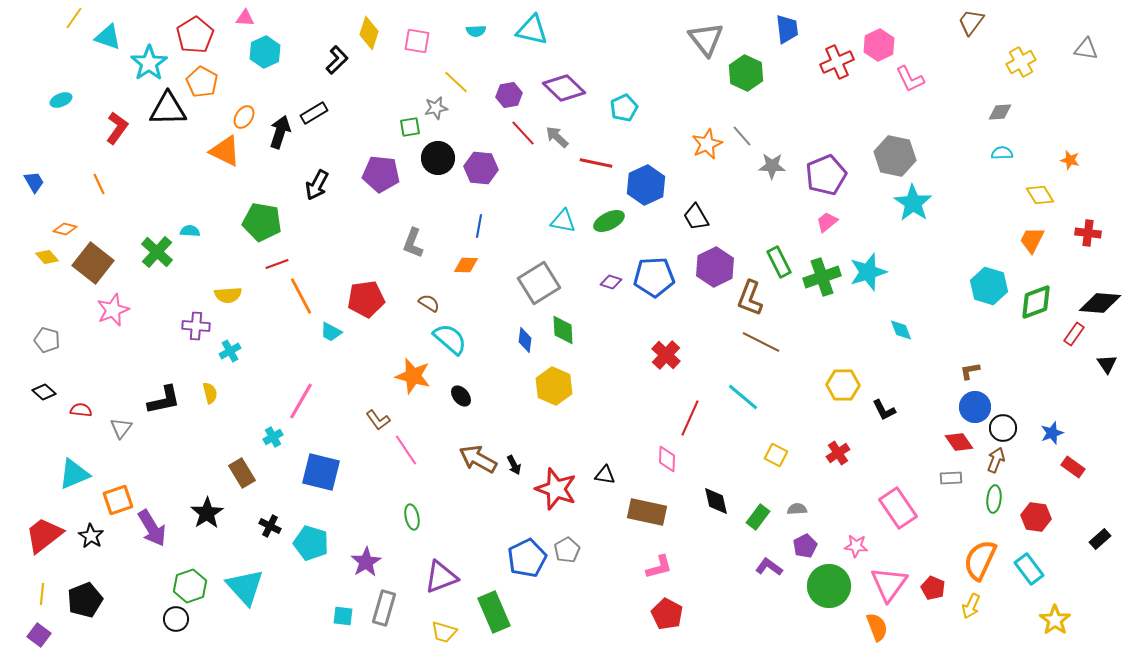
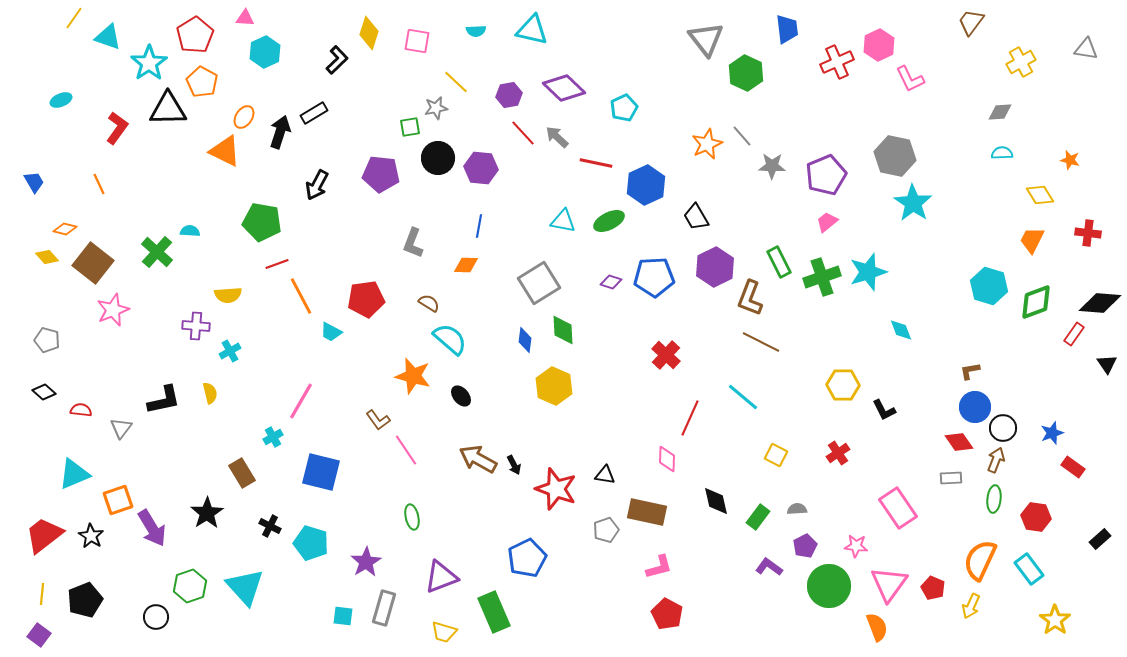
gray pentagon at (567, 550): moved 39 px right, 20 px up; rotated 10 degrees clockwise
black circle at (176, 619): moved 20 px left, 2 px up
